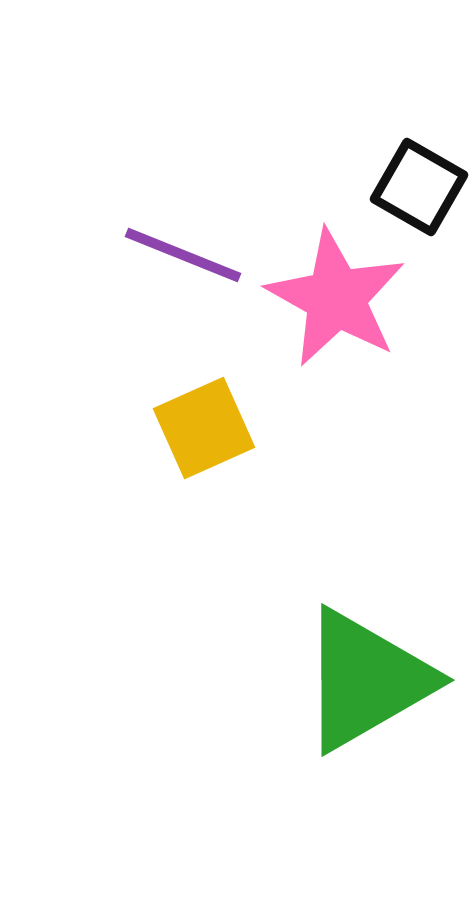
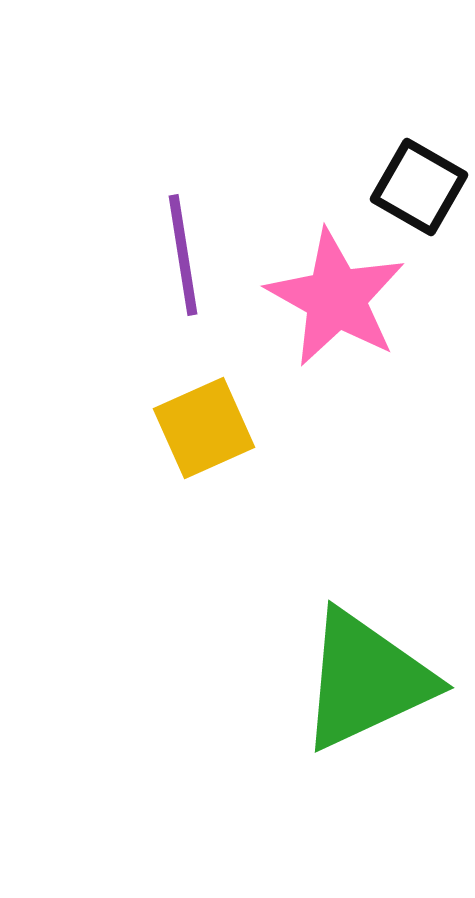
purple line: rotated 59 degrees clockwise
green triangle: rotated 5 degrees clockwise
